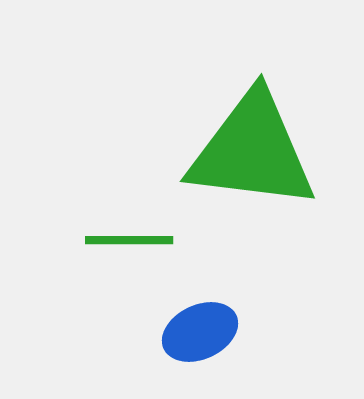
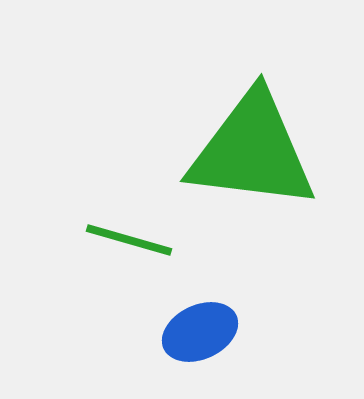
green line: rotated 16 degrees clockwise
